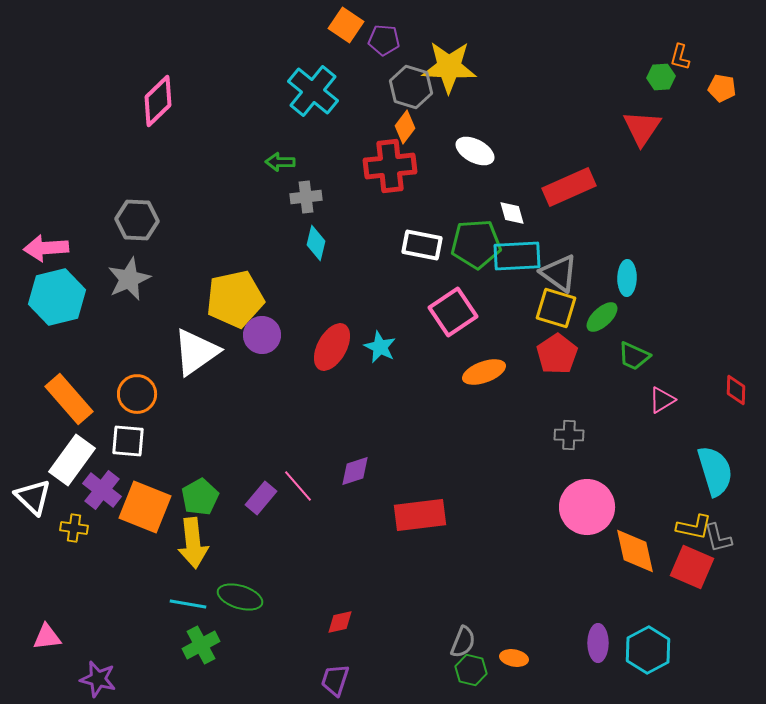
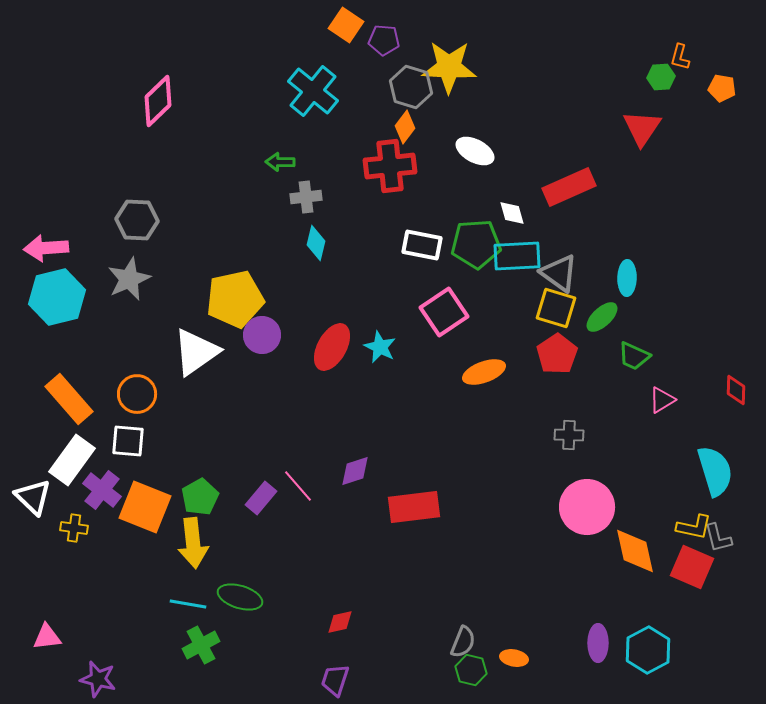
pink square at (453, 312): moved 9 px left
red rectangle at (420, 515): moved 6 px left, 8 px up
